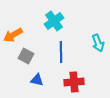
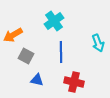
red cross: rotated 18 degrees clockwise
